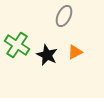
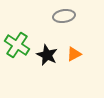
gray ellipse: rotated 55 degrees clockwise
orange triangle: moved 1 px left, 2 px down
